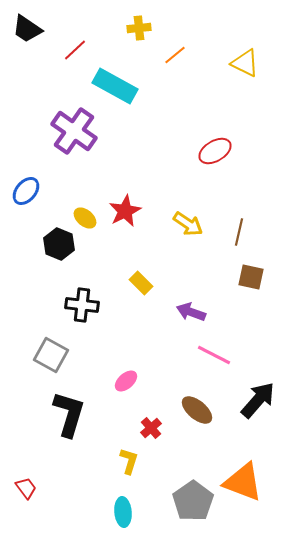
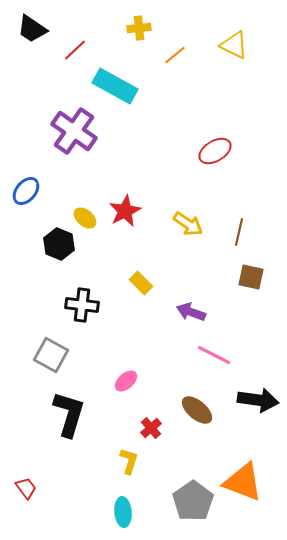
black trapezoid: moved 5 px right
yellow triangle: moved 11 px left, 18 px up
black arrow: rotated 57 degrees clockwise
